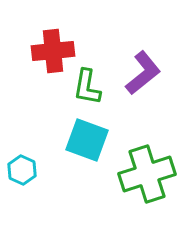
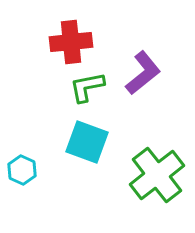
red cross: moved 18 px right, 9 px up
green L-shape: rotated 69 degrees clockwise
cyan square: moved 2 px down
green cross: moved 10 px right, 1 px down; rotated 20 degrees counterclockwise
